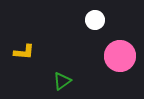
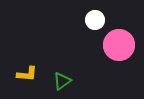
yellow L-shape: moved 3 px right, 22 px down
pink circle: moved 1 px left, 11 px up
